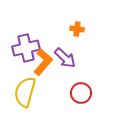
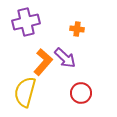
purple cross: moved 26 px up
